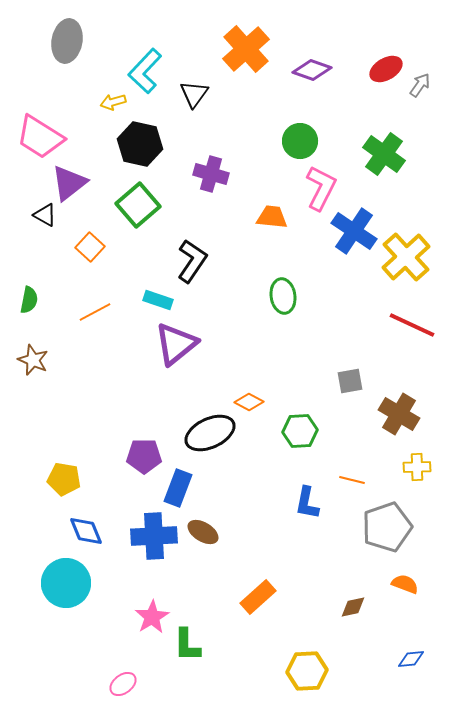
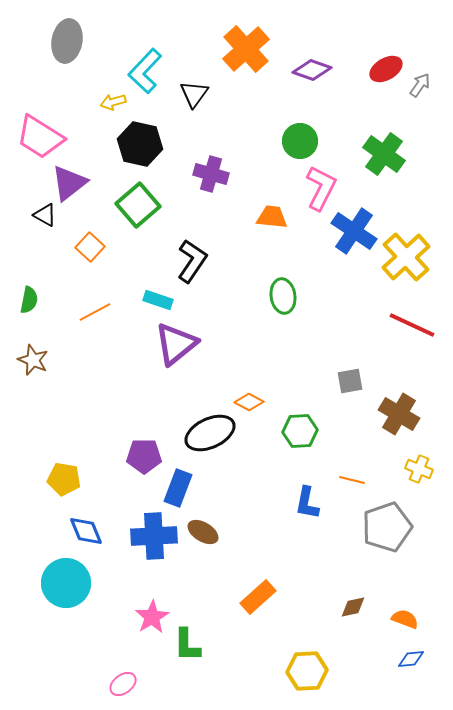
yellow cross at (417, 467): moved 2 px right, 2 px down; rotated 24 degrees clockwise
orange semicircle at (405, 584): moved 35 px down
